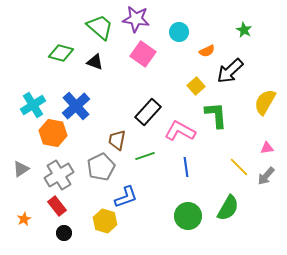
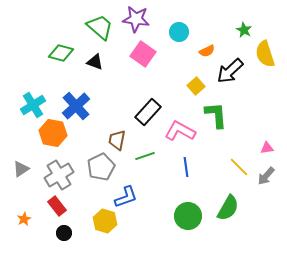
yellow semicircle: moved 48 px up; rotated 48 degrees counterclockwise
